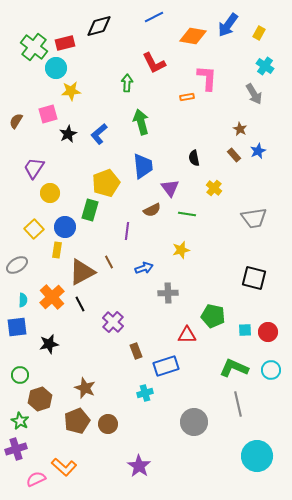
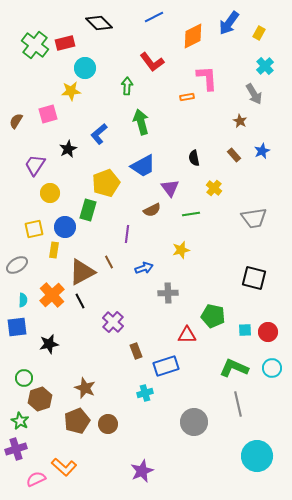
blue arrow at (228, 25): moved 1 px right, 2 px up
black diamond at (99, 26): moved 3 px up; rotated 60 degrees clockwise
orange diamond at (193, 36): rotated 36 degrees counterclockwise
green cross at (34, 47): moved 1 px right, 2 px up
red L-shape at (154, 63): moved 2 px left, 1 px up; rotated 10 degrees counterclockwise
cyan cross at (265, 66): rotated 12 degrees clockwise
cyan circle at (56, 68): moved 29 px right
pink L-shape at (207, 78): rotated 8 degrees counterclockwise
green arrow at (127, 83): moved 3 px down
brown star at (240, 129): moved 8 px up
black star at (68, 134): moved 15 px down
blue star at (258, 151): moved 4 px right
blue trapezoid at (143, 166): rotated 68 degrees clockwise
purple trapezoid at (34, 168): moved 1 px right, 3 px up
green rectangle at (90, 210): moved 2 px left
green line at (187, 214): moved 4 px right; rotated 18 degrees counterclockwise
yellow square at (34, 229): rotated 30 degrees clockwise
purple line at (127, 231): moved 3 px down
yellow rectangle at (57, 250): moved 3 px left
orange cross at (52, 297): moved 2 px up
black line at (80, 304): moved 3 px up
cyan circle at (271, 370): moved 1 px right, 2 px up
green circle at (20, 375): moved 4 px right, 3 px down
purple star at (139, 466): moved 3 px right, 5 px down; rotated 15 degrees clockwise
